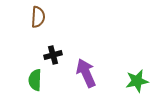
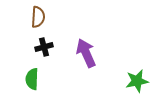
black cross: moved 9 px left, 8 px up
purple arrow: moved 20 px up
green semicircle: moved 3 px left, 1 px up
